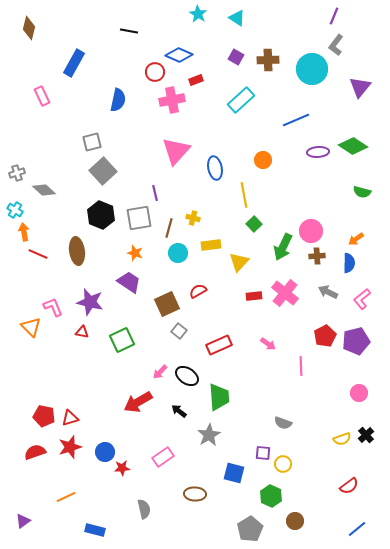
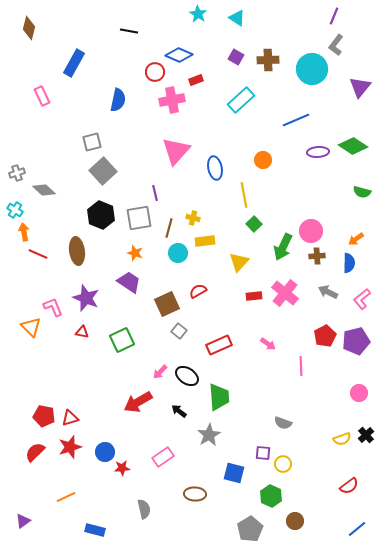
yellow rectangle at (211, 245): moved 6 px left, 4 px up
purple star at (90, 302): moved 4 px left, 4 px up; rotated 8 degrees clockwise
red semicircle at (35, 452): rotated 25 degrees counterclockwise
